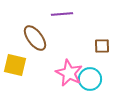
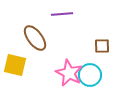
cyan circle: moved 4 px up
